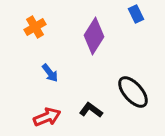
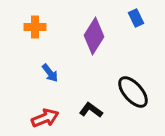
blue rectangle: moved 4 px down
orange cross: rotated 30 degrees clockwise
red arrow: moved 2 px left, 1 px down
